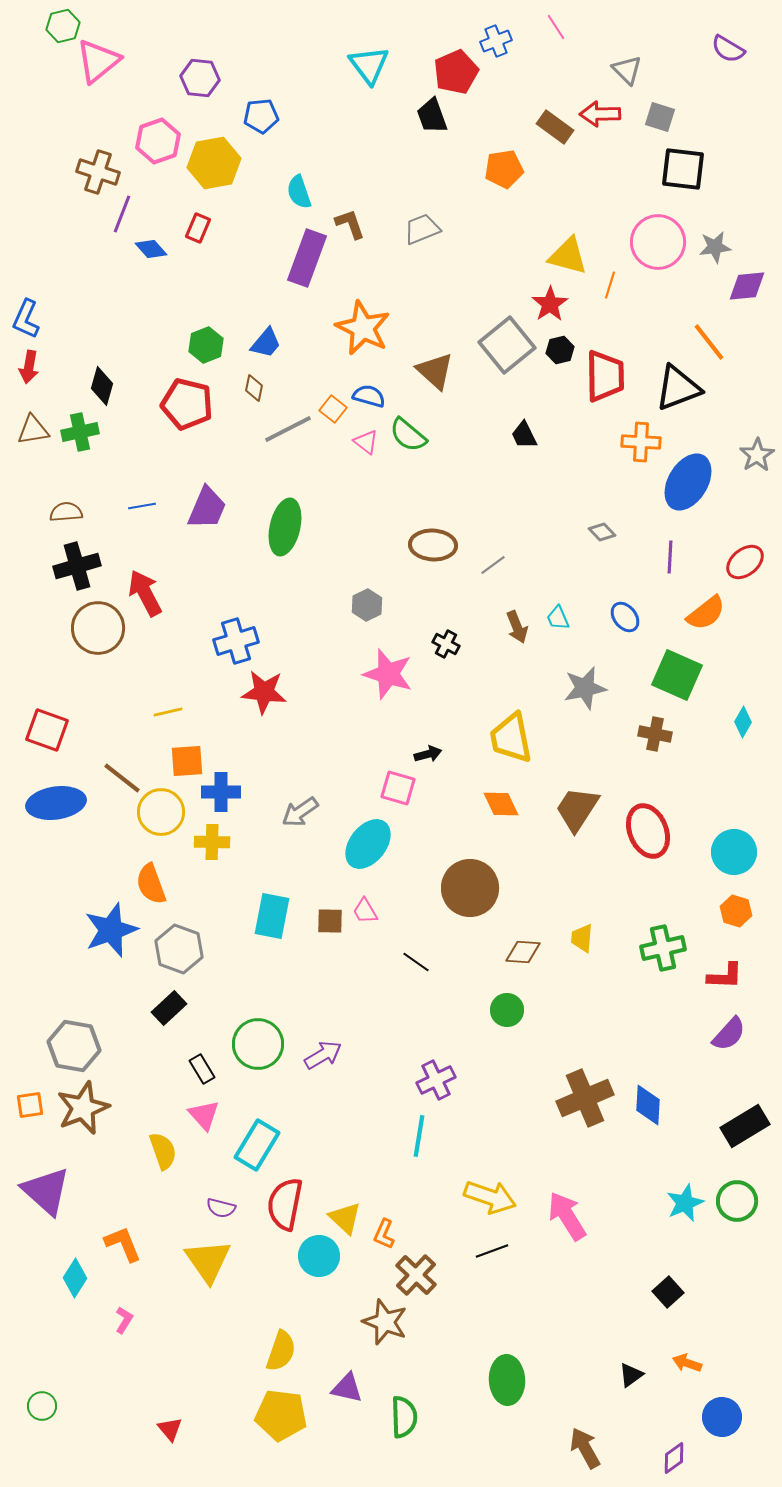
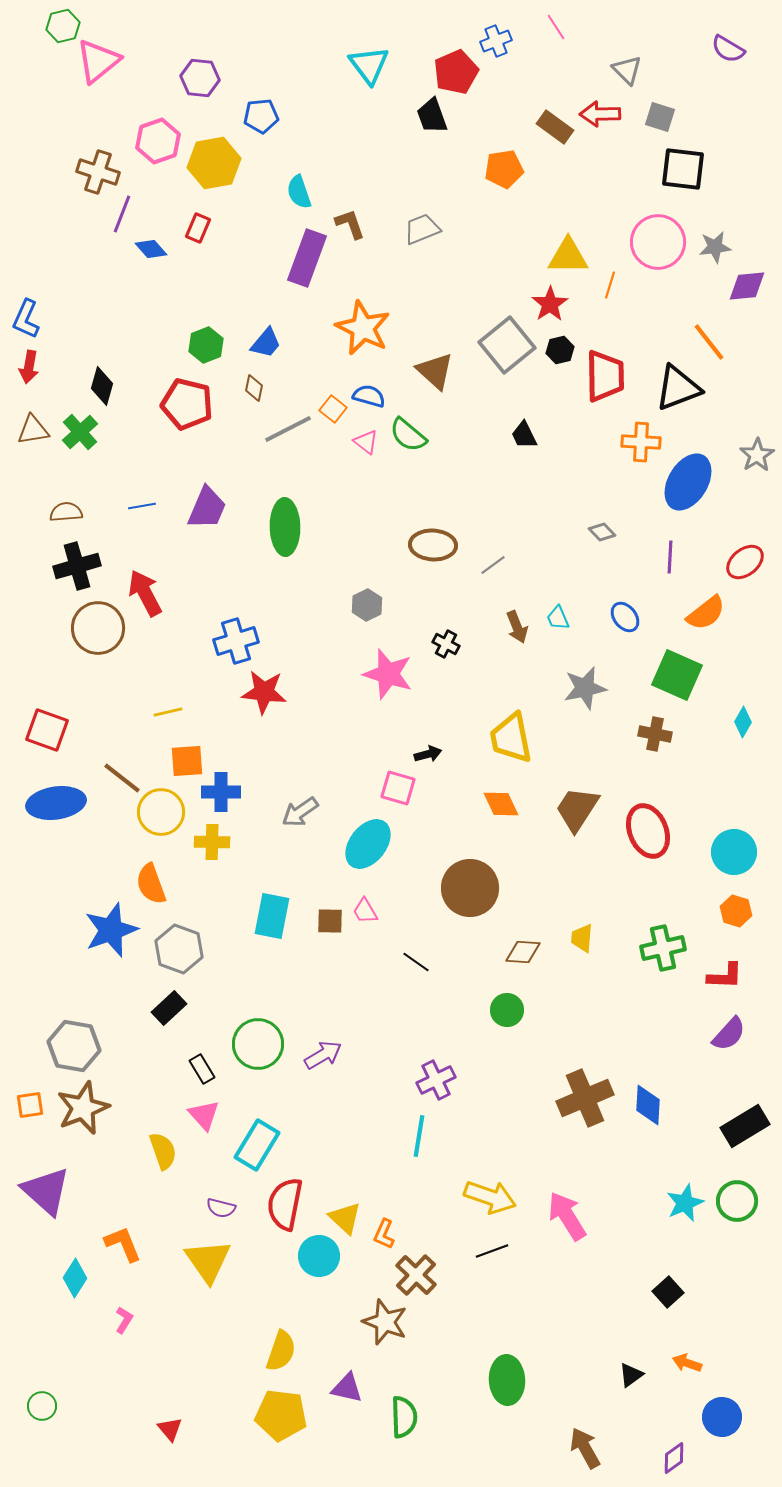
yellow triangle at (568, 256): rotated 15 degrees counterclockwise
green cross at (80, 432): rotated 30 degrees counterclockwise
green ellipse at (285, 527): rotated 14 degrees counterclockwise
